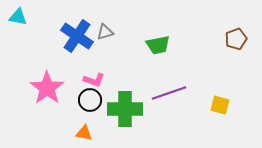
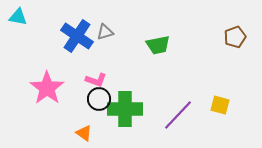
brown pentagon: moved 1 px left, 2 px up
pink L-shape: moved 2 px right
purple line: moved 9 px right, 22 px down; rotated 28 degrees counterclockwise
black circle: moved 9 px right, 1 px up
orange triangle: rotated 24 degrees clockwise
